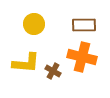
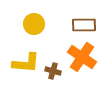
orange cross: rotated 20 degrees clockwise
brown cross: rotated 14 degrees counterclockwise
